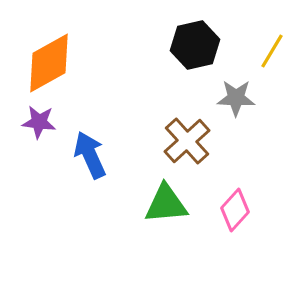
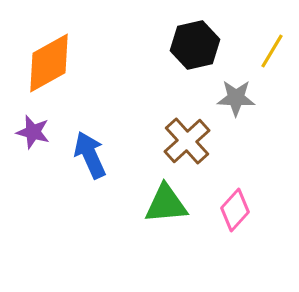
purple star: moved 6 px left, 10 px down; rotated 8 degrees clockwise
